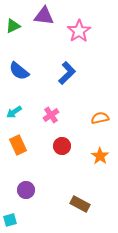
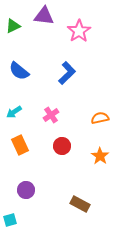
orange rectangle: moved 2 px right
